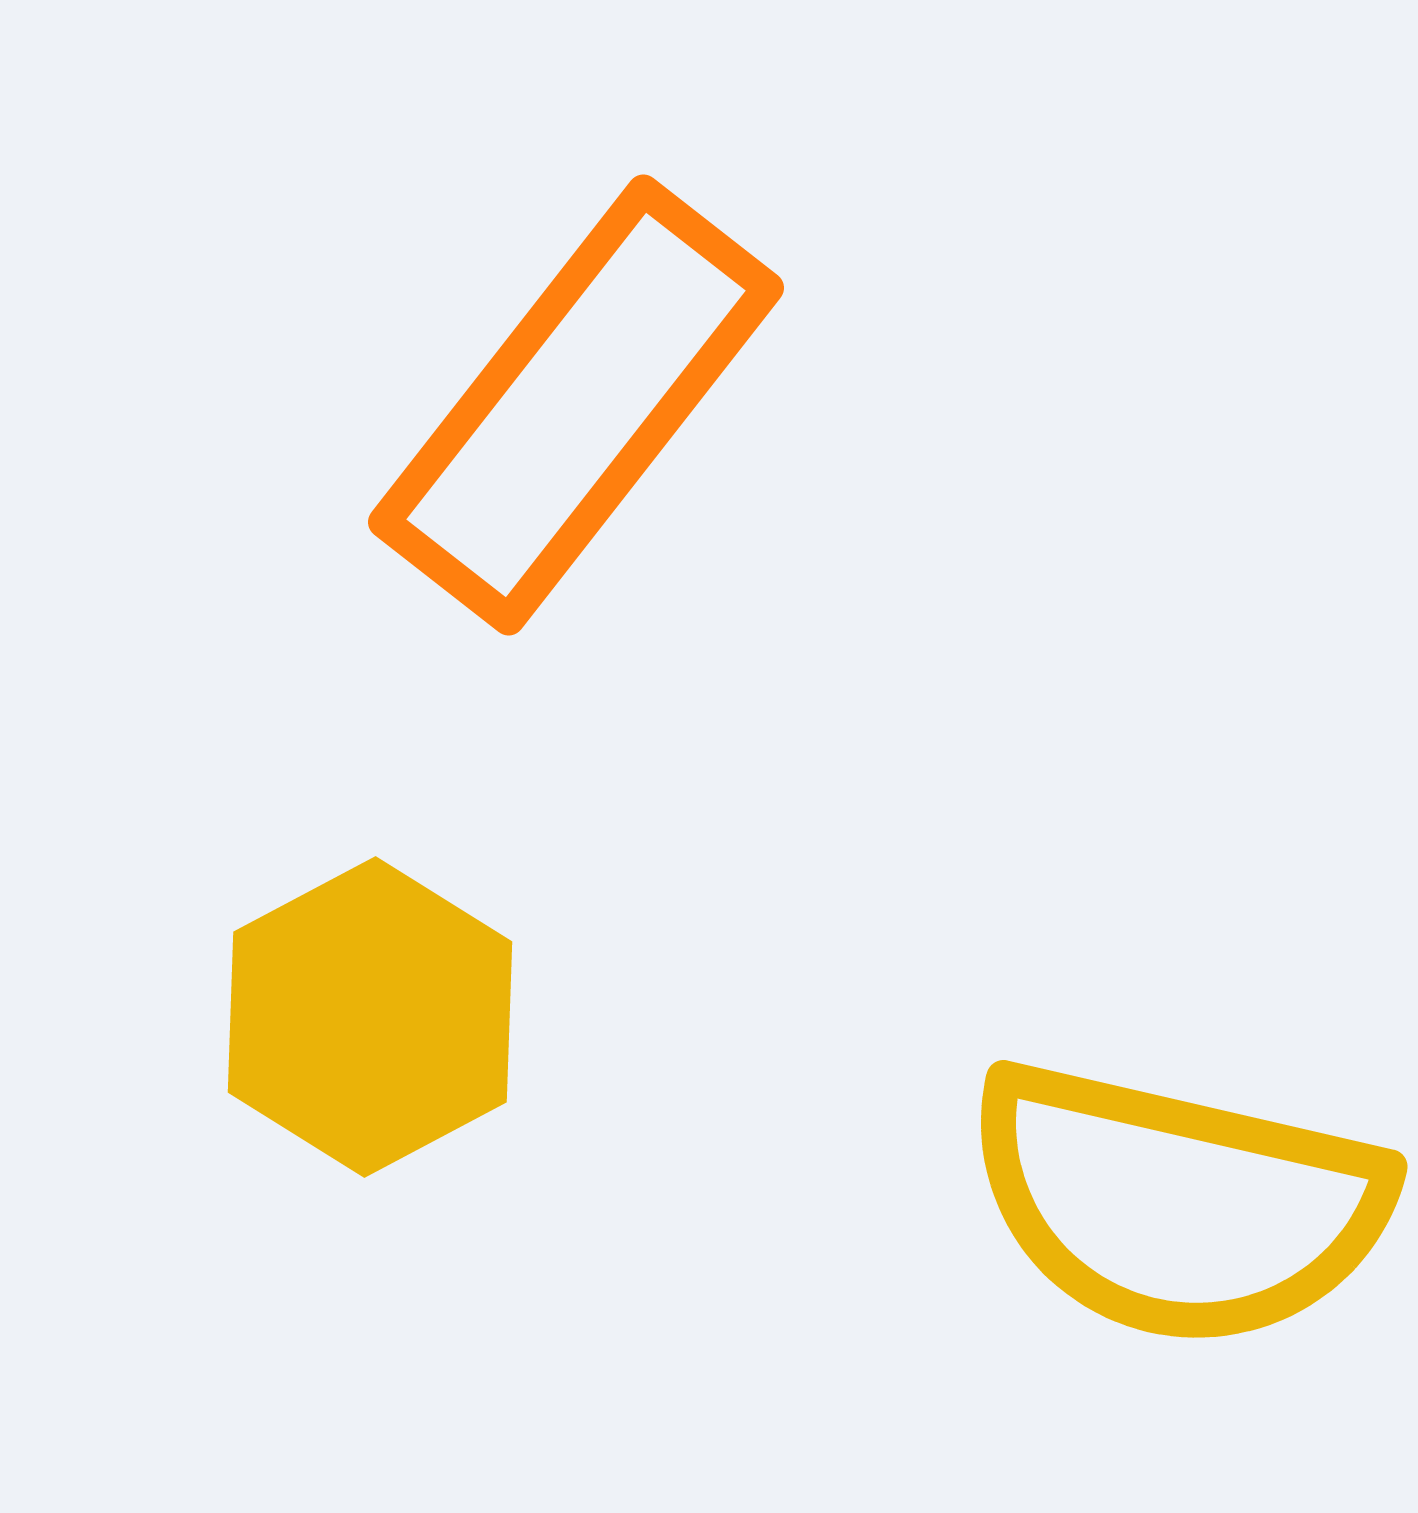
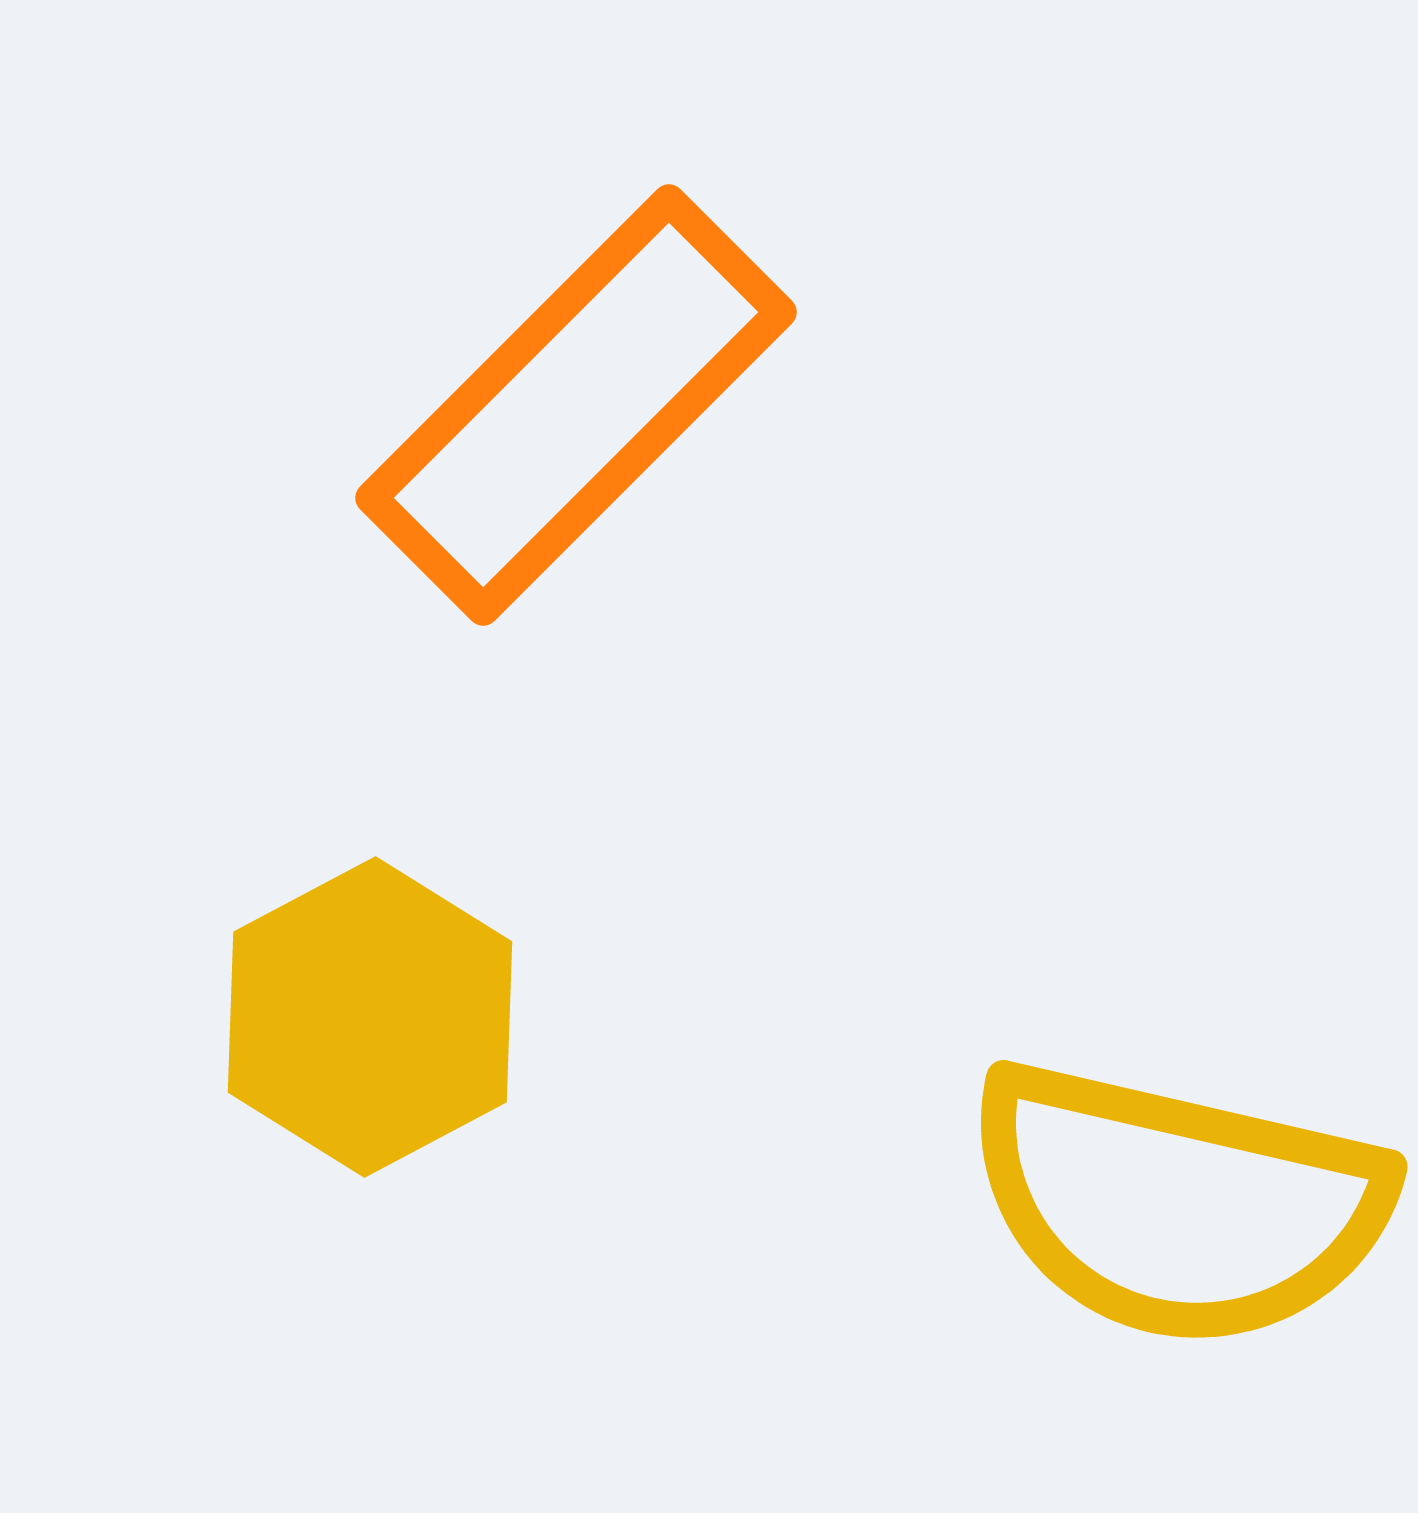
orange rectangle: rotated 7 degrees clockwise
